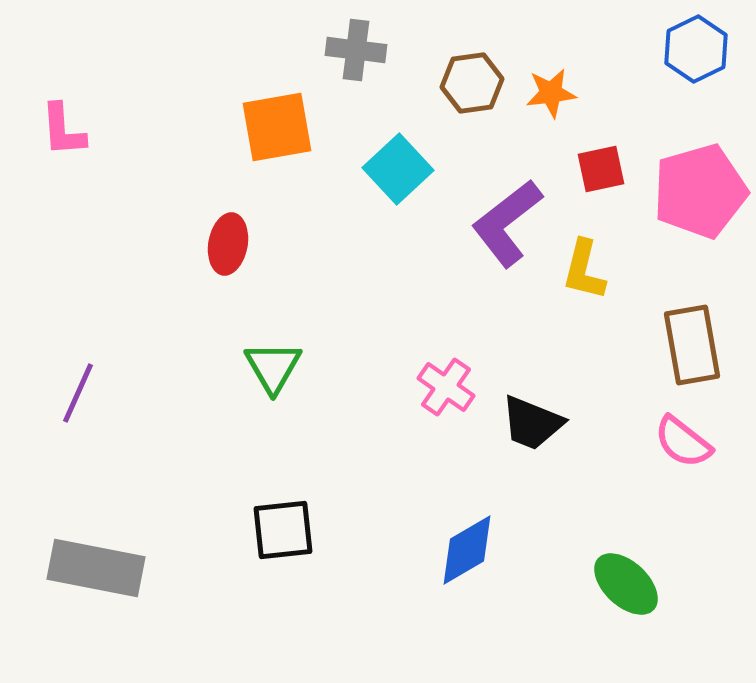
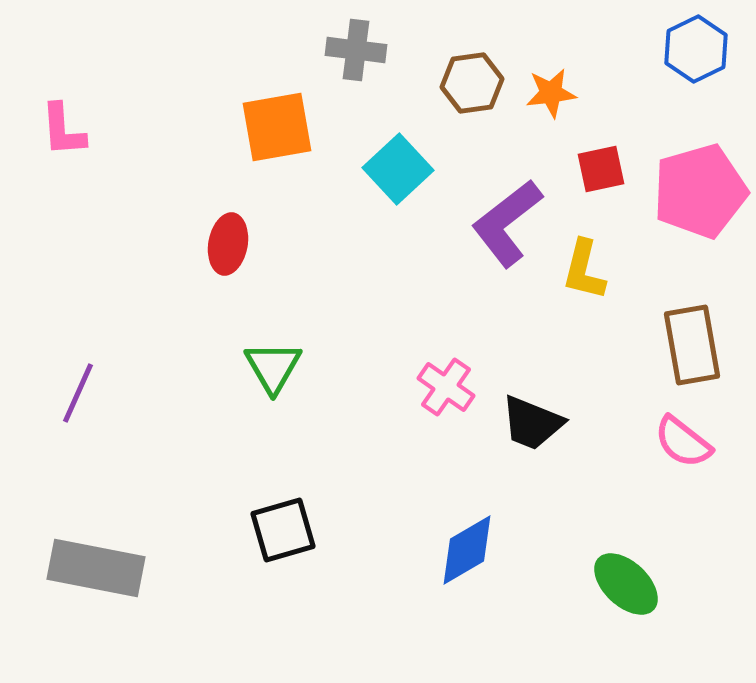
black square: rotated 10 degrees counterclockwise
